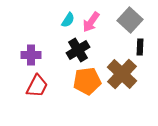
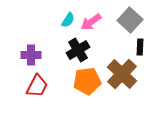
pink arrow: rotated 20 degrees clockwise
